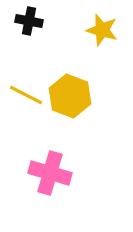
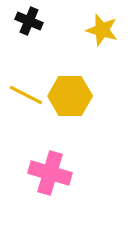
black cross: rotated 12 degrees clockwise
yellow hexagon: rotated 21 degrees counterclockwise
